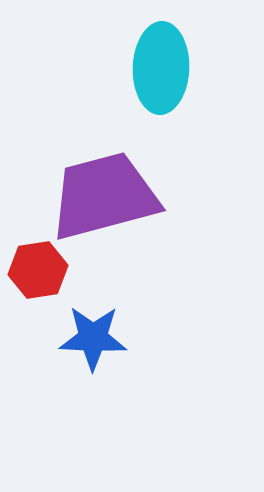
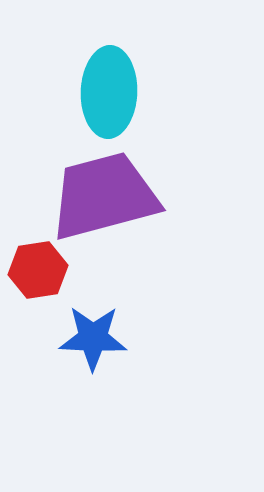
cyan ellipse: moved 52 px left, 24 px down
